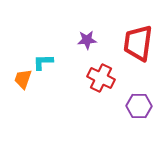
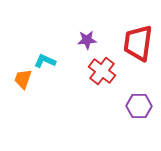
cyan L-shape: moved 2 px right, 1 px up; rotated 25 degrees clockwise
red cross: moved 1 px right, 7 px up; rotated 12 degrees clockwise
